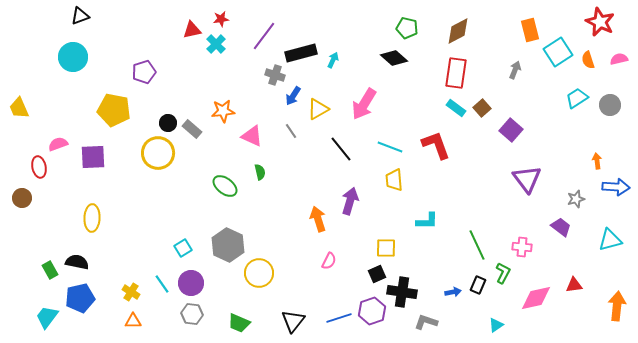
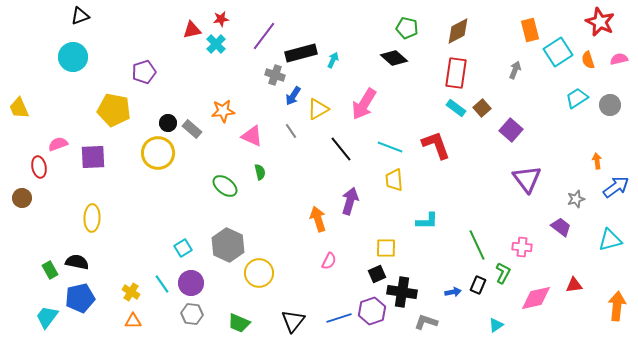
blue arrow at (616, 187): rotated 40 degrees counterclockwise
